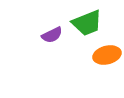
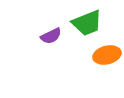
purple semicircle: moved 1 px left, 1 px down
